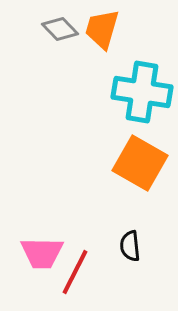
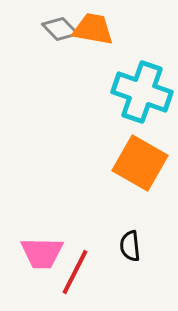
orange trapezoid: moved 9 px left; rotated 84 degrees clockwise
cyan cross: rotated 10 degrees clockwise
